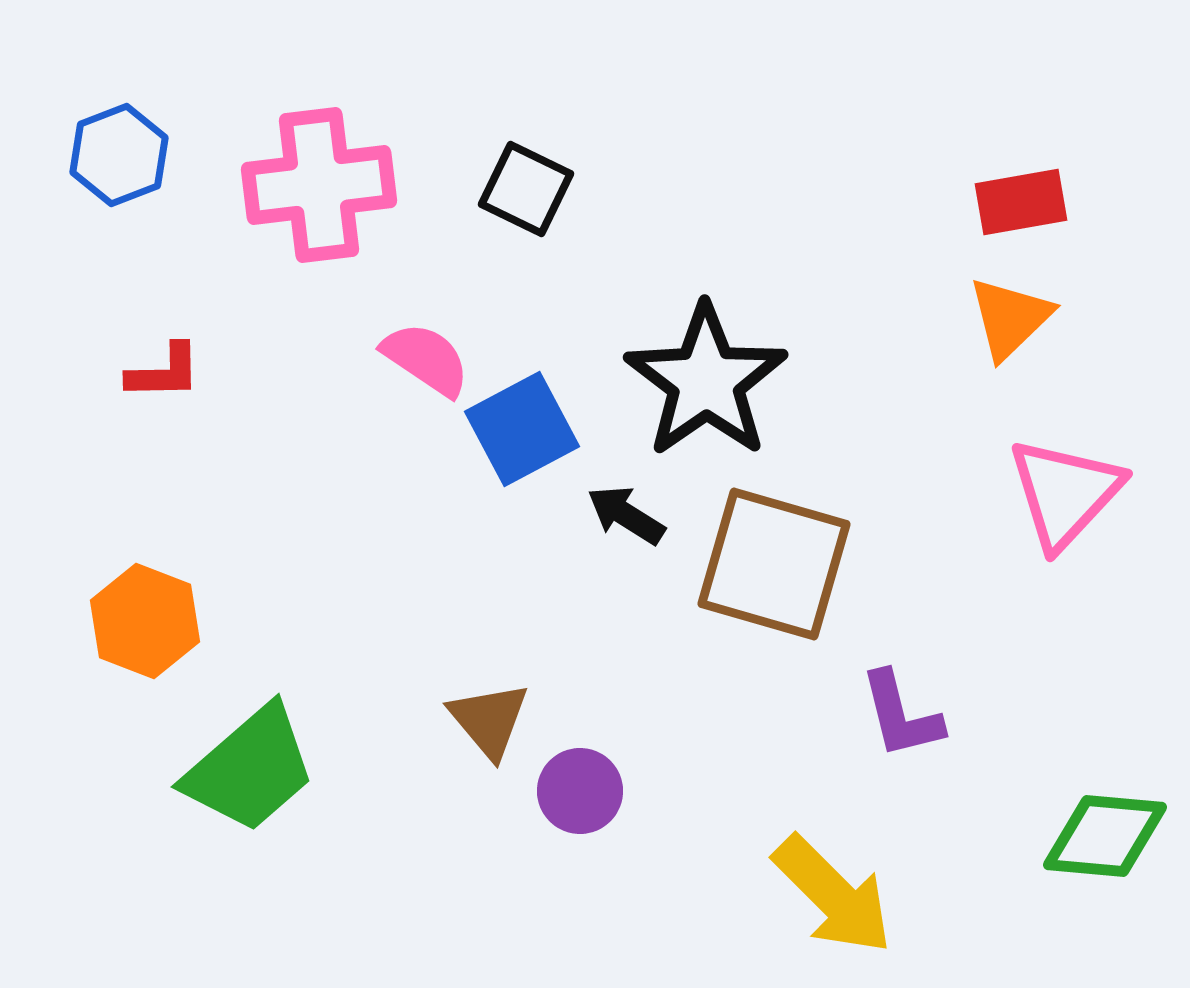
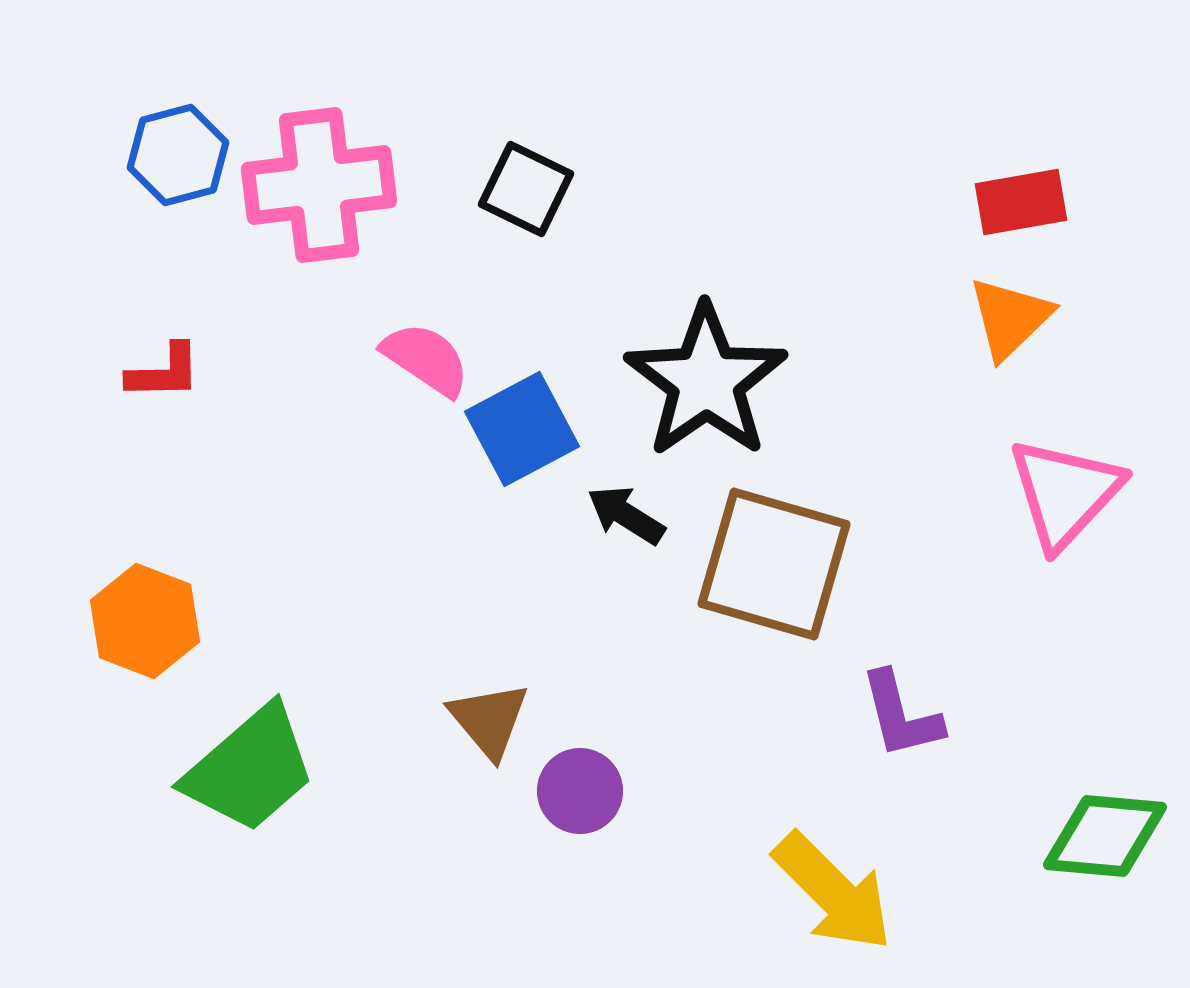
blue hexagon: moved 59 px right; rotated 6 degrees clockwise
yellow arrow: moved 3 px up
